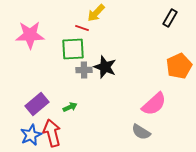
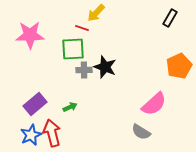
purple rectangle: moved 2 px left
